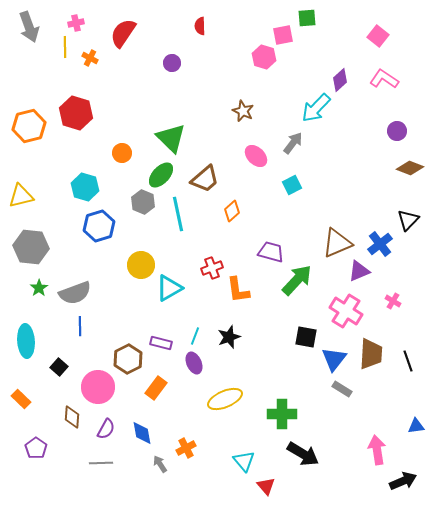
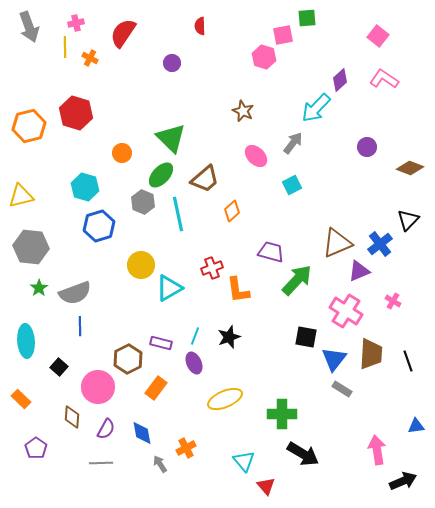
purple circle at (397, 131): moved 30 px left, 16 px down
